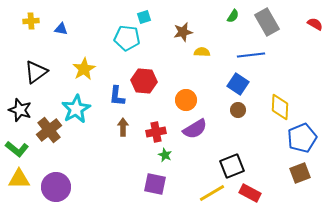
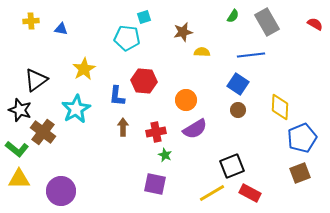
black triangle: moved 8 px down
brown cross: moved 6 px left, 2 px down; rotated 15 degrees counterclockwise
purple circle: moved 5 px right, 4 px down
